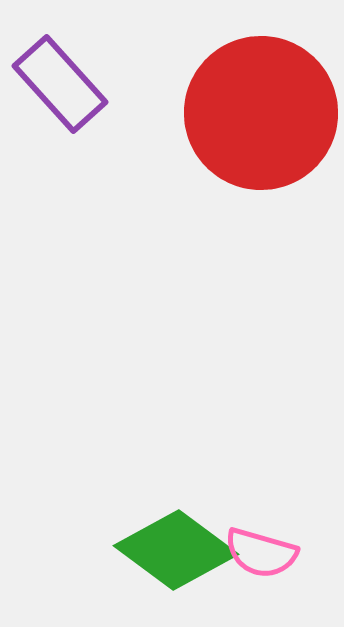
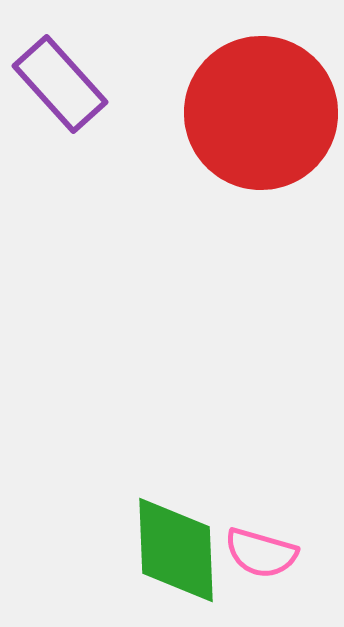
green diamond: rotated 51 degrees clockwise
